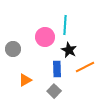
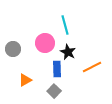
cyan line: rotated 18 degrees counterclockwise
pink circle: moved 6 px down
black star: moved 1 px left, 2 px down
orange line: moved 7 px right
